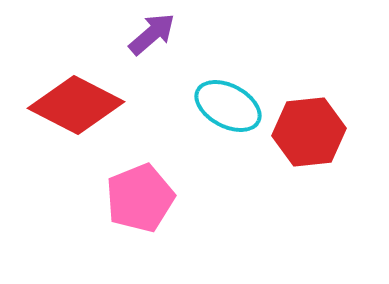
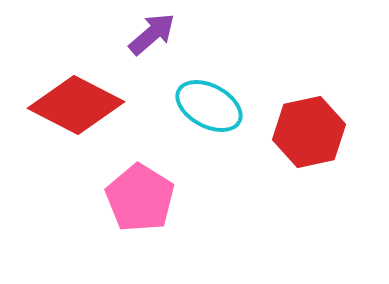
cyan ellipse: moved 19 px left
red hexagon: rotated 6 degrees counterclockwise
pink pentagon: rotated 18 degrees counterclockwise
